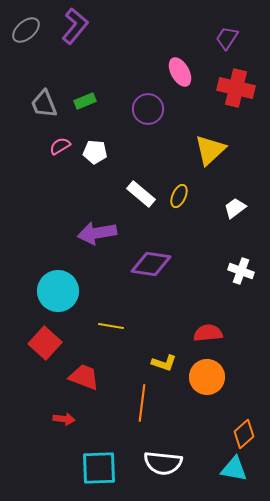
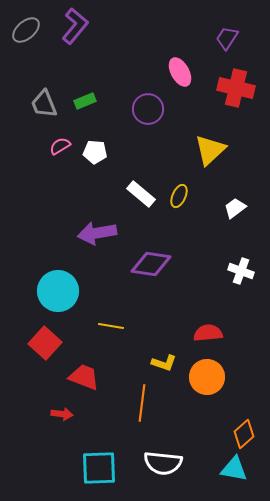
red arrow: moved 2 px left, 5 px up
